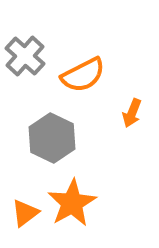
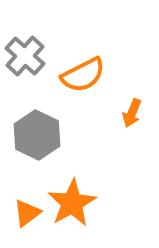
gray hexagon: moved 15 px left, 3 px up
orange triangle: moved 2 px right
